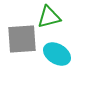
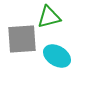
cyan ellipse: moved 2 px down
